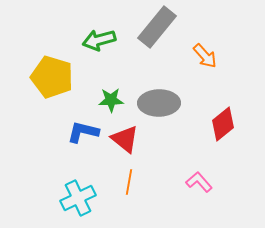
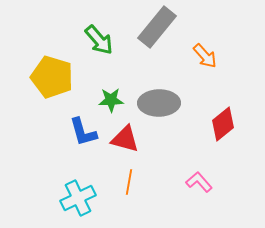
green arrow: rotated 116 degrees counterclockwise
blue L-shape: rotated 120 degrees counterclockwise
red triangle: rotated 24 degrees counterclockwise
